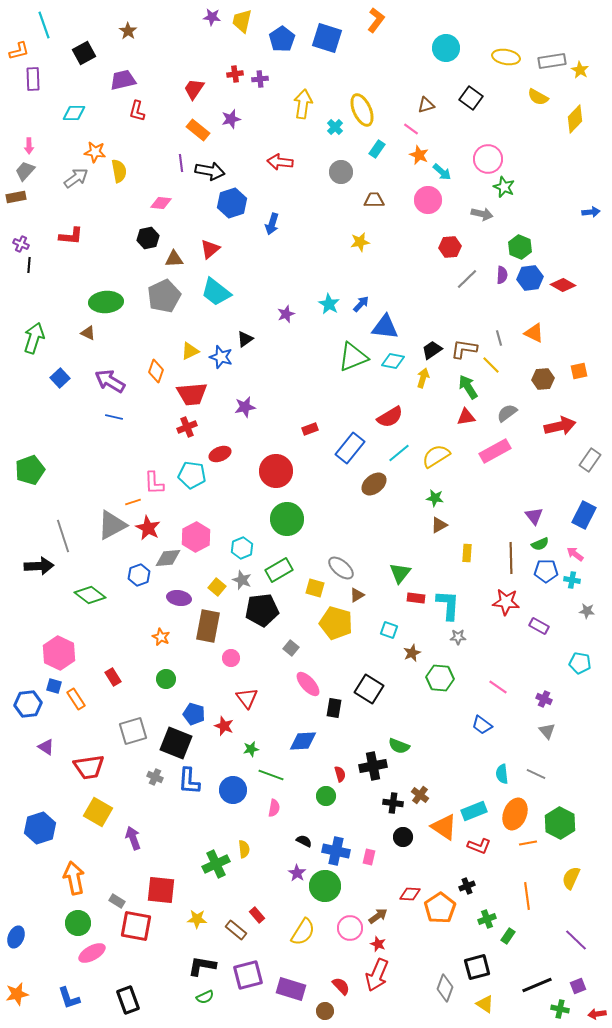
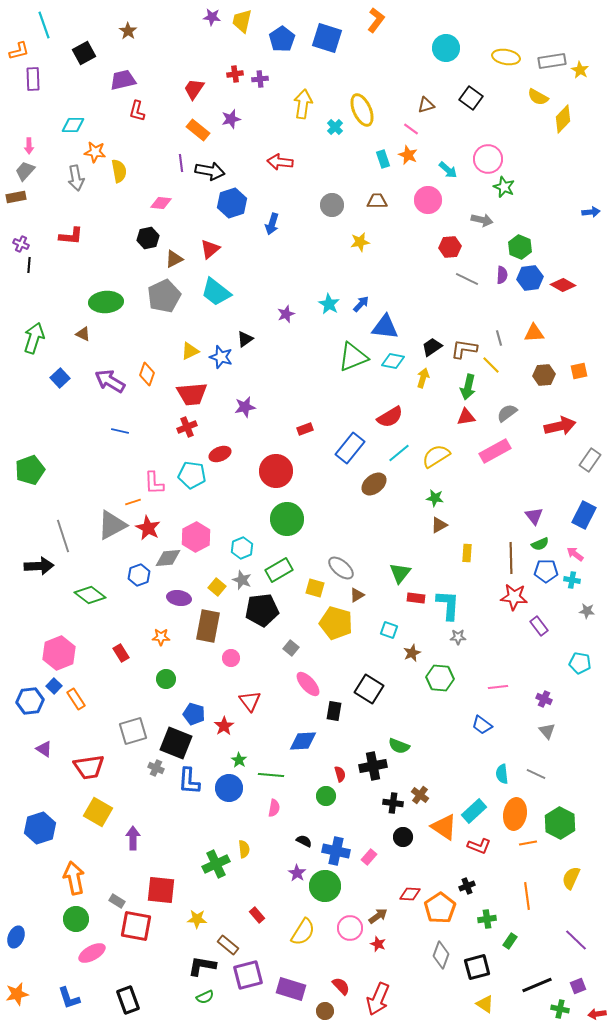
cyan diamond at (74, 113): moved 1 px left, 12 px down
yellow diamond at (575, 119): moved 12 px left
cyan rectangle at (377, 149): moved 6 px right, 10 px down; rotated 54 degrees counterclockwise
orange star at (419, 155): moved 11 px left
gray circle at (341, 172): moved 9 px left, 33 px down
cyan arrow at (442, 172): moved 6 px right, 2 px up
gray arrow at (76, 178): rotated 115 degrees clockwise
brown trapezoid at (374, 200): moved 3 px right, 1 px down
gray arrow at (482, 214): moved 6 px down
brown triangle at (174, 259): rotated 24 degrees counterclockwise
gray line at (467, 279): rotated 70 degrees clockwise
brown triangle at (88, 333): moved 5 px left, 1 px down
orange triangle at (534, 333): rotated 30 degrees counterclockwise
black trapezoid at (432, 350): moved 3 px up
orange diamond at (156, 371): moved 9 px left, 3 px down
brown hexagon at (543, 379): moved 1 px right, 4 px up
green arrow at (468, 387): rotated 135 degrees counterclockwise
blue line at (114, 417): moved 6 px right, 14 px down
red rectangle at (310, 429): moved 5 px left
red star at (506, 602): moved 8 px right, 5 px up
purple rectangle at (539, 626): rotated 24 degrees clockwise
orange star at (161, 637): rotated 24 degrees counterclockwise
pink hexagon at (59, 653): rotated 12 degrees clockwise
red rectangle at (113, 677): moved 8 px right, 24 px up
blue square at (54, 686): rotated 28 degrees clockwise
pink line at (498, 687): rotated 42 degrees counterclockwise
red triangle at (247, 698): moved 3 px right, 3 px down
blue hexagon at (28, 704): moved 2 px right, 3 px up
black rectangle at (334, 708): moved 3 px down
red star at (224, 726): rotated 18 degrees clockwise
purple triangle at (46, 747): moved 2 px left, 2 px down
green star at (251, 749): moved 12 px left, 11 px down; rotated 28 degrees counterclockwise
green line at (271, 775): rotated 15 degrees counterclockwise
gray cross at (155, 777): moved 1 px right, 9 px up
blue circle at (233, 790): moved 4 px left, 2 px up
cyan rectangle at (474, 811): rotated 20 degrees counterclockwise
orange ellipse at (515, 814): rotated 12 degrees counterclockwise
purple arrow at (133, 838): rotated 20 degrees clockwise
pink rectangle at (369, 857): rotated 28 degrees clockwise
green cross at (487, 919): rotated 12 degrees clockwise
green circle at (78, 923): moved 2 px left, 4 px up
brown rectangle at (236, 930): moved 8 px left, 15 px down
green rectangle at (508, 936): moved 2 px right, 5 px down
red arrow at (377, 975): moved 1 px right, 24 px down
gray diamond at (445, 988): moved 4 px left, 33 px up
